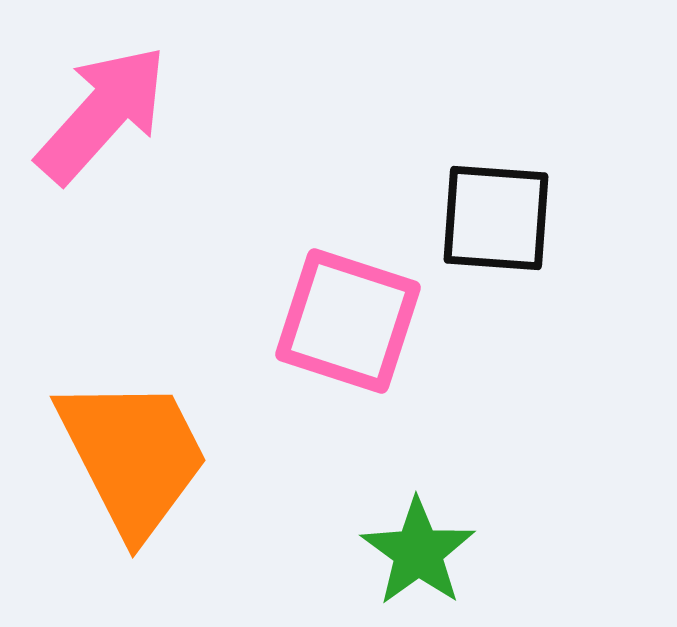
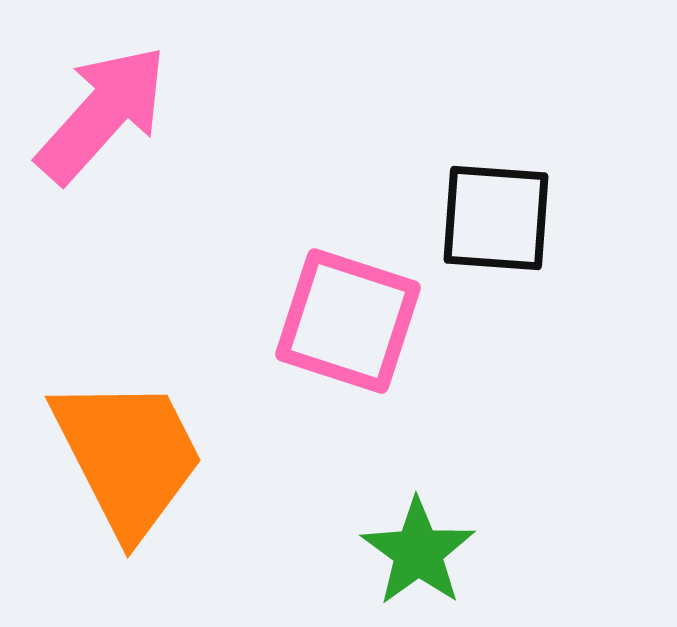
orange trapezoid: moved 5 px left
